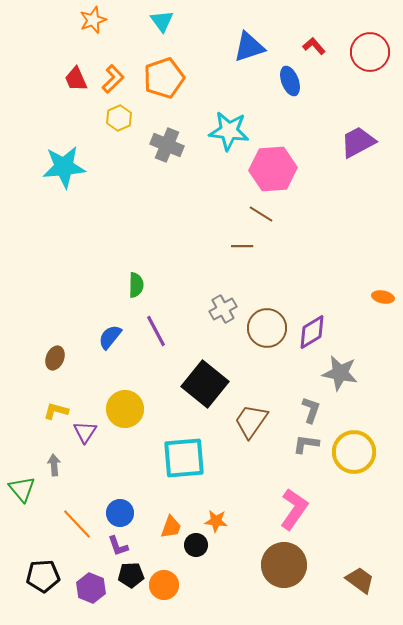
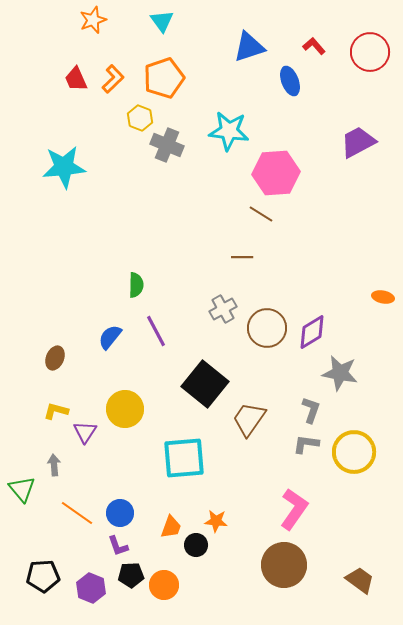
yellow hexagon at (119, 118): moved 21 px right; rotated 15 degrees counterclockwise
pink hexagon at (273, 169): moved 3 px right, 4 px down
brown line at (242, 246): moved 11 px down
brown trapezoid at (251, 421): moved 2 px left, 2 px up
orange line at (77, 524): moved 11 px up; rotated 12 degrees counterclockwise
